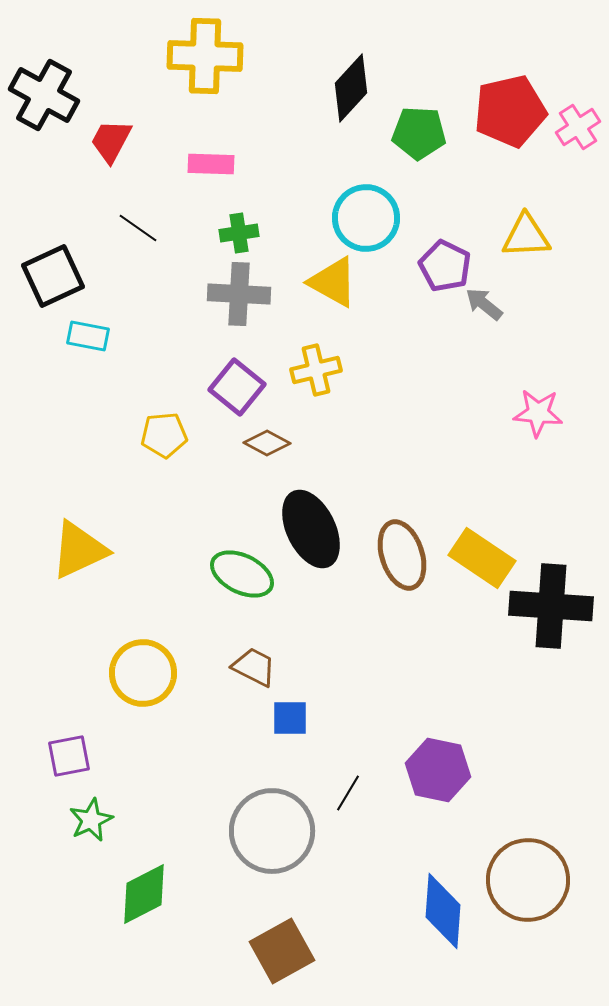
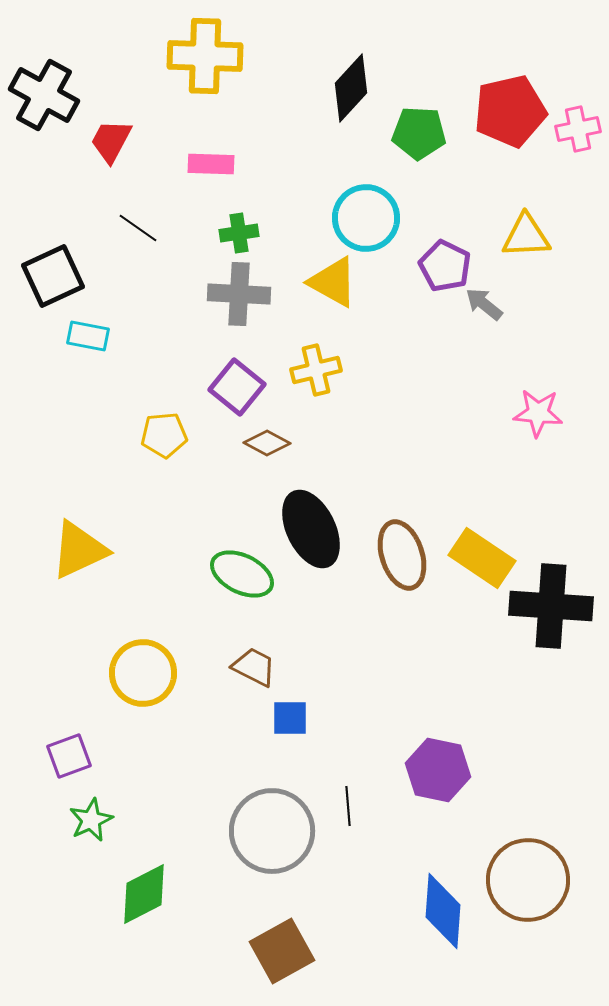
pink cross at (578, 127): moved 2 px down; rotated 21 degrees clockwise
purple square at (69, 756): rotated 9 degrees counterclockwise
black line at (348, 793): moved 13 px down; rotated 36 degrees counterclockwise
